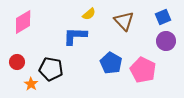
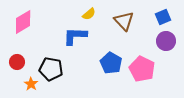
pink pentagon: moved 1 px left, 1 px up
